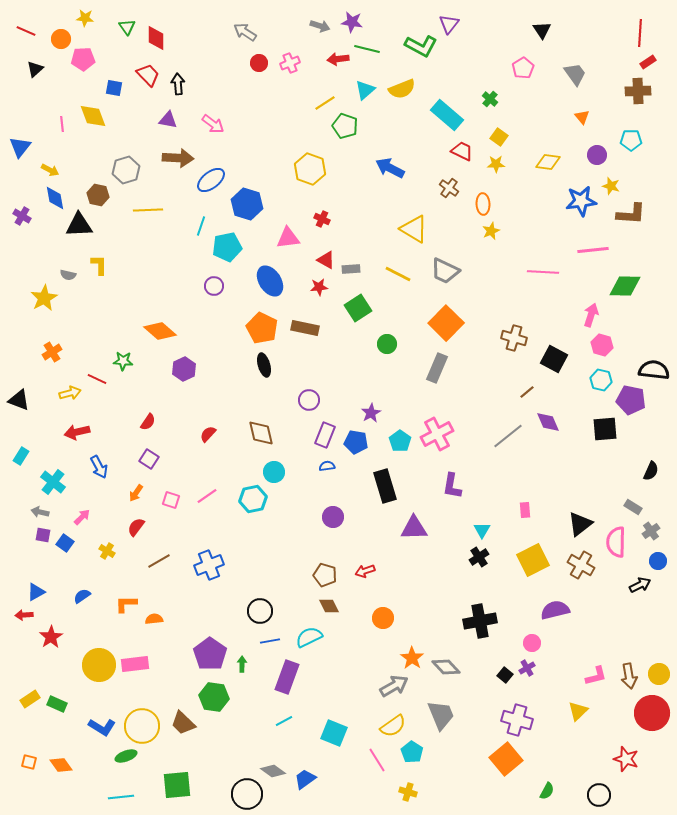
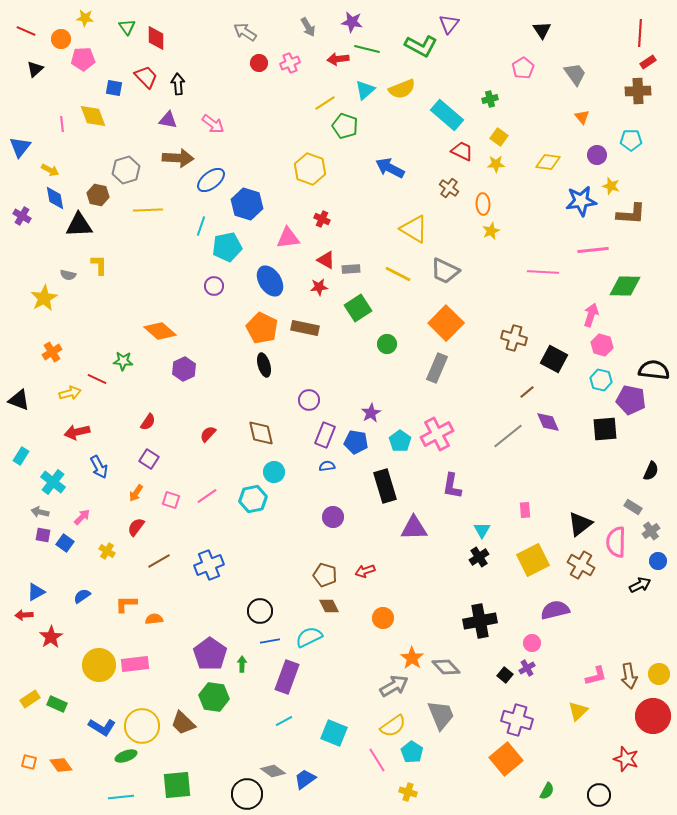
gray arrow at (320, 26): moved 12 px left, 1 px down; rotated 42 degrees clockwise
red trapezoid at (148, 75): moved 2 px left, 2 px down
green cross at (490, 99): rotated 35 degrees clockwise
red circle at (652, 713): moved 1 px right, 3 px down
